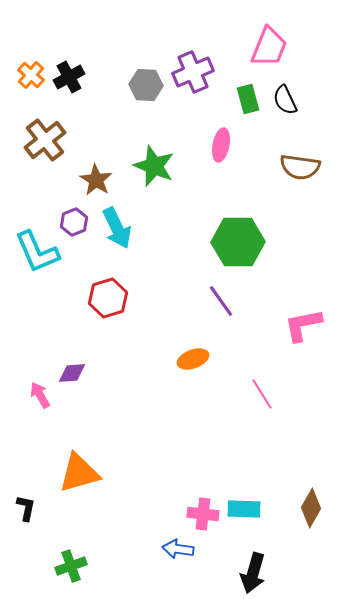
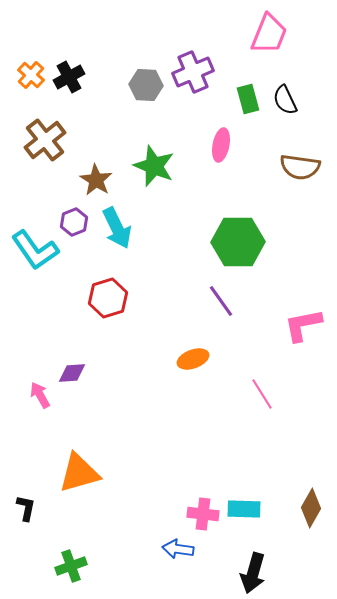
pink trapezoid: moved 13 px up
cyan L-shape: moved 2 px left, 2 px up; rotated 12 degrees counterclockwise
